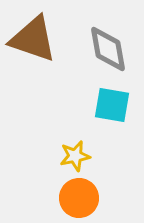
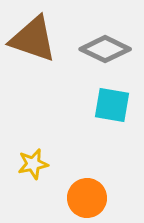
gray diamond: moved 3 px left; rotated 54 degrees counterclockwise
yellow star: moved 42 px left, 8 px down
orange circle: moved 8 px right
